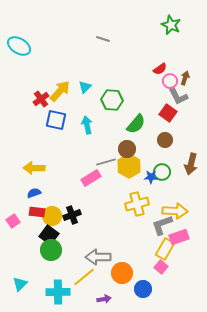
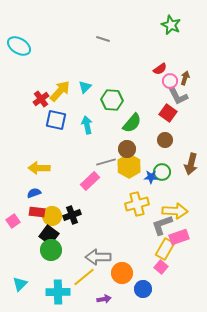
green semicircle at (136, 124): moved 4 px left, 1 px up
yellow arrow at (34, 168): moved 5 px right
pink rectangle at (91, 178): moved 1 px left, 3 px down; rotated 12 degrees counterclockwise
